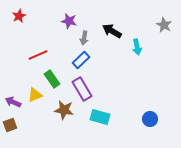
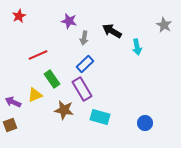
blue rectangle: moved 4 px right, 4 px down
blue circle: moved 5 px left, 4 px down
